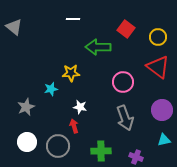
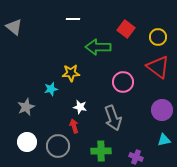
gray arrow: moved 12 px left
